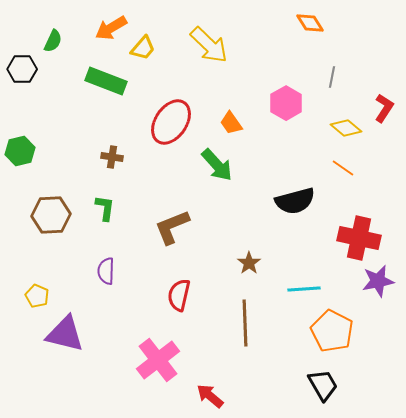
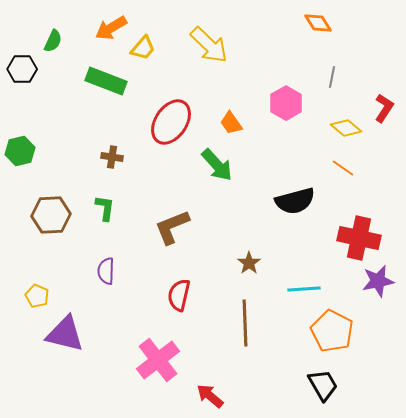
orange diamond: moved 8 px right
